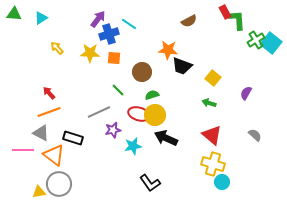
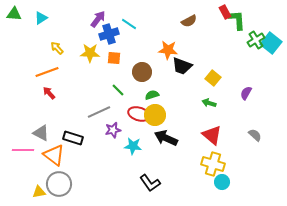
orange line: moved 2 px left, 40 px up
cyan star: rotated 18 degrees clockwise
